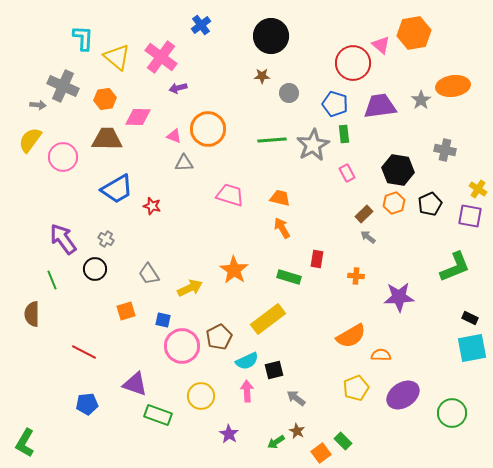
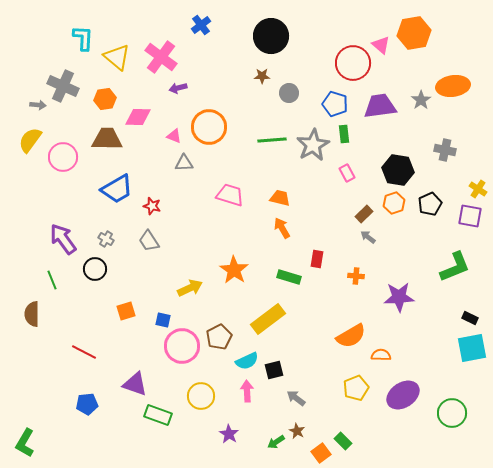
orange circle at (208, 129): moved 1 px right, 2 px up
gray trapezoid at (149, 274): moved 33 px up
